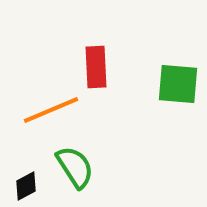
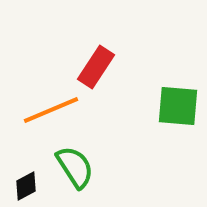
red rectangle: rotated 36 degrees clockwise
green square: moved 22 px down
